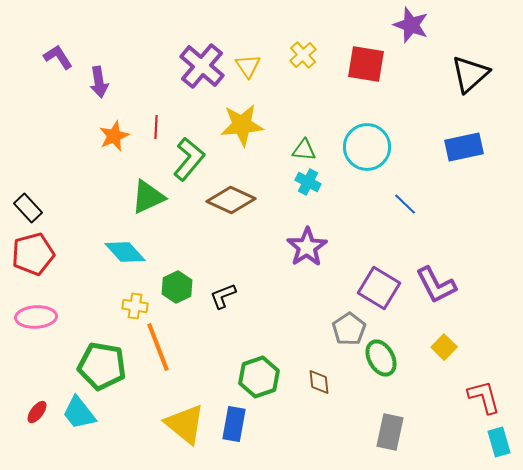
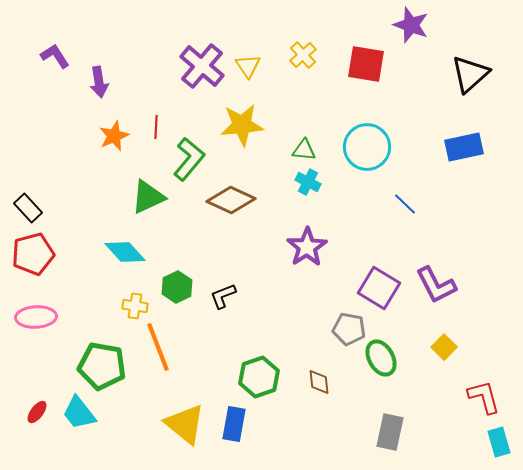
purple L-shape at (58, 57): moved 3 px left, 1 px up
gray pentagon at (349, 329): rotated 28 degrees counterclockwise
